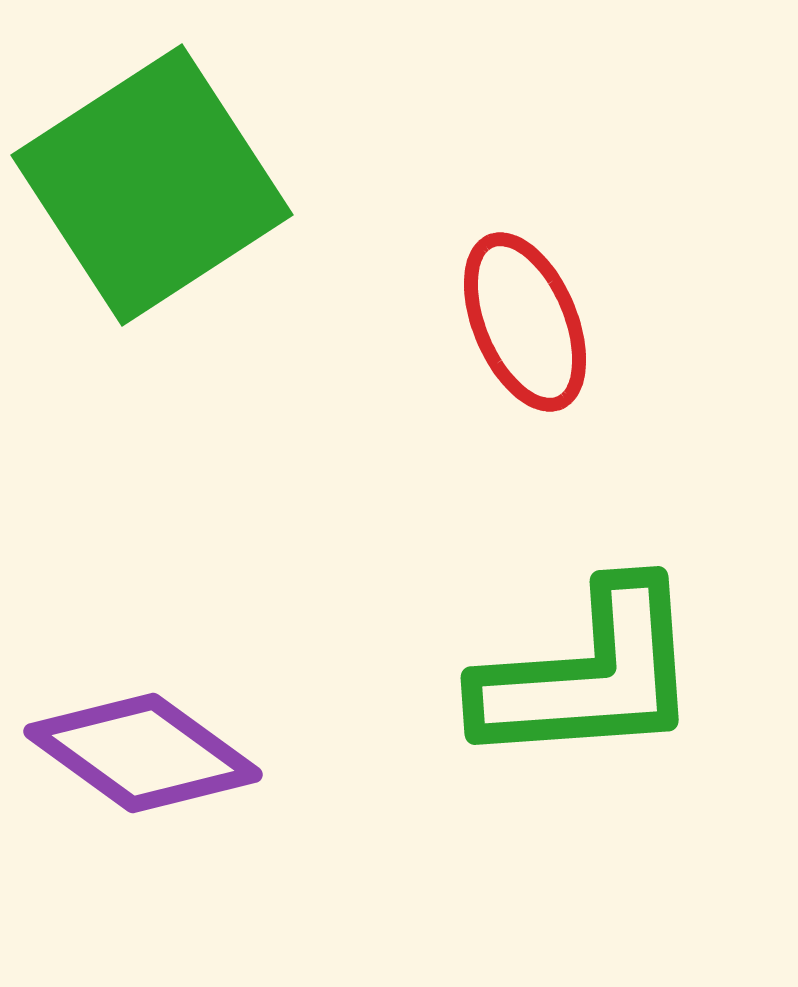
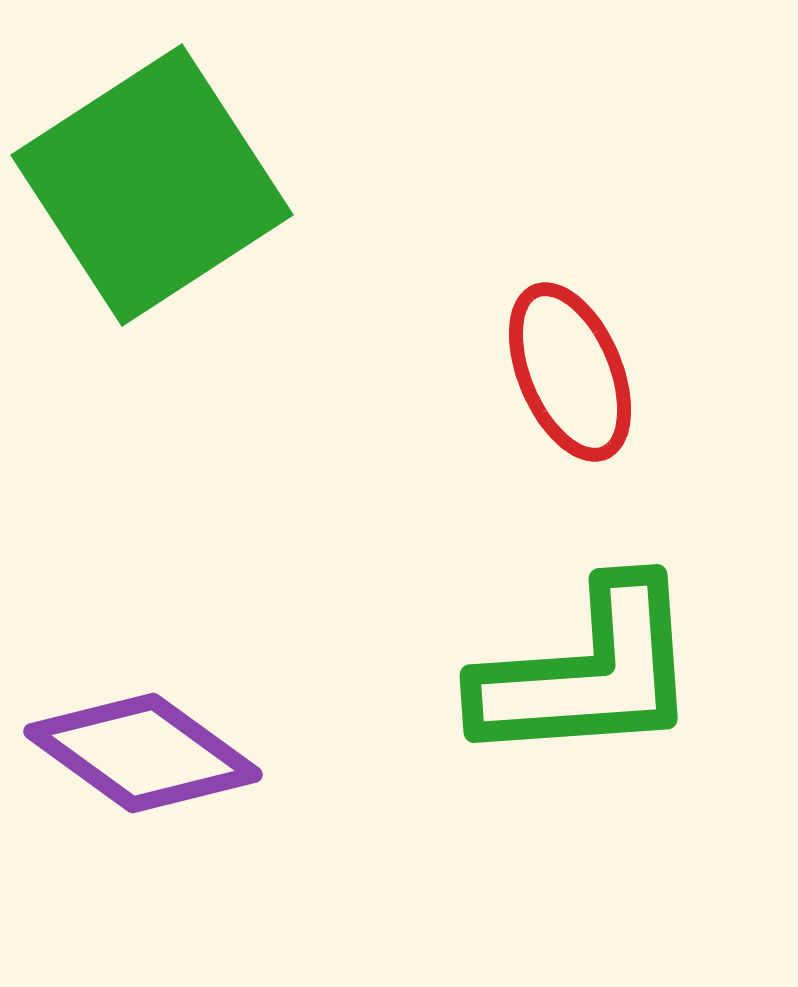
red ellipse: moved 45 px right, 50 px down
green L-shape: moved 1 px left, 2 px up
